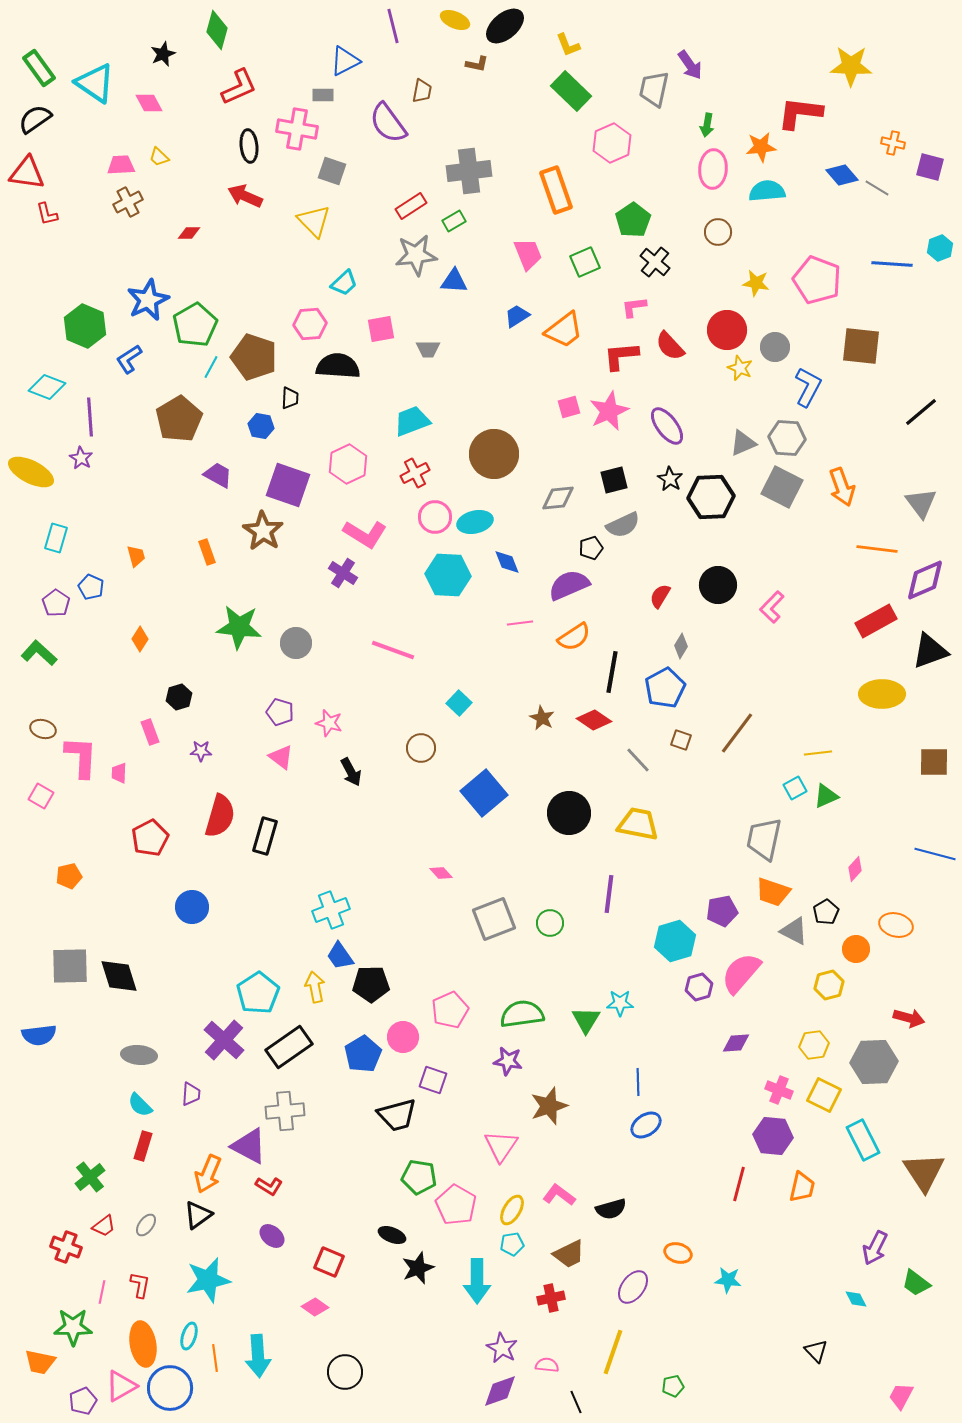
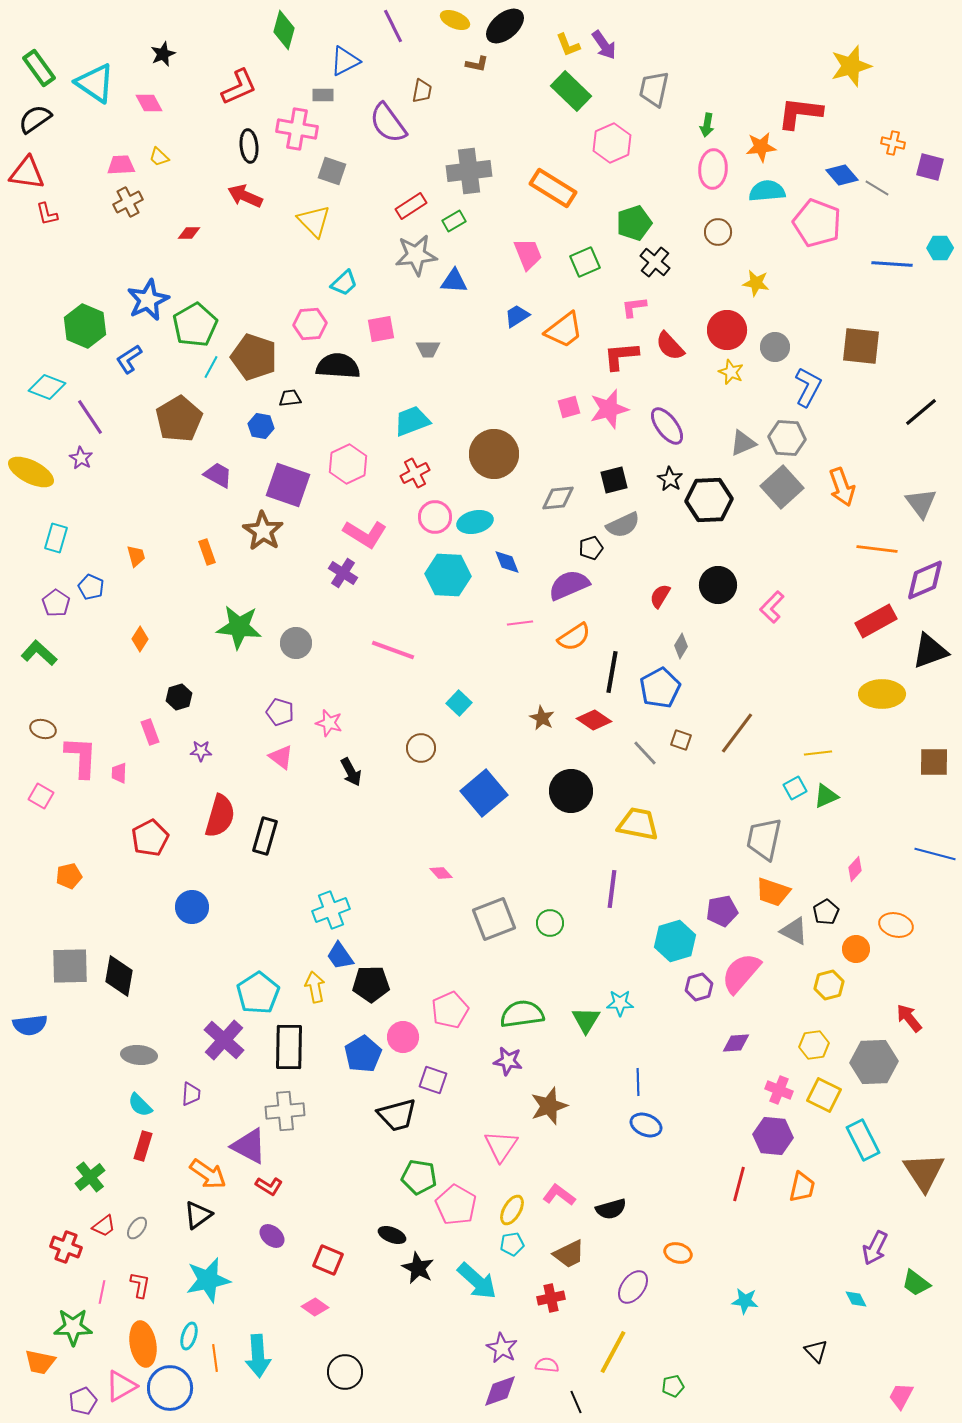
purple line at (393, 26): rotated 12 degrees counterclockwise
green diamond at (217, 30): moved 67 px right
purple arrow at (690, 65): moved 86 px left, 20 px up
yellow star at (851, 66): rotated 18 degrees counterclockwise
orange rectangle at (556, 190): moved 3 px left, 2 px up; rotated 39 degrees counterclockwise
green pentagon at (633, 220): moved 1 px right, 3 px down; rotated 16 degrees clockwise
cyan hexagon at (940, 248): rotated 20 degrees clockwise
pink pentagon at (817, 280): moved 57 px up
yellow star at (740, 368): moved 9 px left, 4 px down
black trapezoid at (290, 398): rotated 100 degrees counterclockwise
pink star at (609, 411): moved 2 px up; rotated 9 degrees clockwise
purple line at (90, 417): rotated 30 degrees counterclockwise
gray square at (782, 487): rotated 21 degrees clockwise
black hexagon at (711, 497): moved 2 px left, 3 px down
blue pentagon at (665, 688): moved 5 px left
gray line at (638, 760): moved 7 px right, 7 px up
black circle at (569, 813): moved 2 px right, 22 px up
purple line at (609, 894): moved 3 px right, 5 px up
black diamond at (119, 976): rotated 27 degrees clockwise
red arrow at (909, 1018): rotated 144 degrees counterclockwise
blue semicircle at (39, 1035): moved 9 px left, 10 px up
black rectangle at (289, 1047): rotated 54 degrees counterclockwise
blue ellipse at (646, 1125): rotated 56 degrees clockwise
orange arrow at (208, 1174): rotated 78 degrees counterclockwise
gray ellipse at (146, 1225): moved 9 px left, 3 px down
red square at (329, 1262): moved 1 px left, 2 px up
black star at (418, 1268): rotated 24 degrees counterclockwise
cyan star at (728, 1280): moved 17 px right, 21 px down
cyan arrow at (477, 1281): rotated 48 degrees counterclockwise
yellow line at (613, 1352): rotated 9 degrees clockwise
